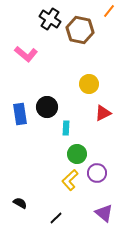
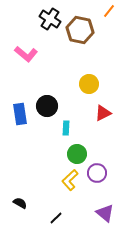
black circle: moved 1 px up
purple triangle: moved 1 px right
